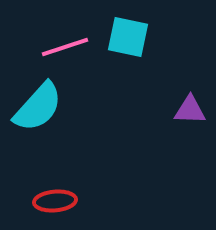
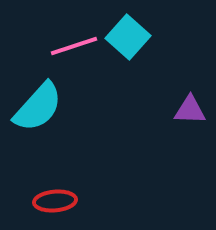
cyan square: rotated 30 degrees clockwise
pink line: moved 9 px right, 1 px up
